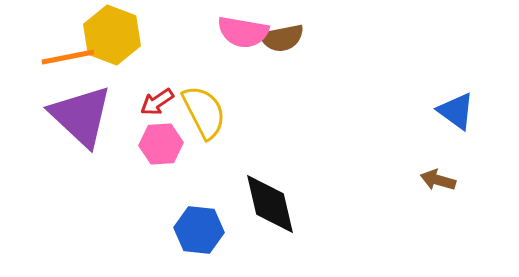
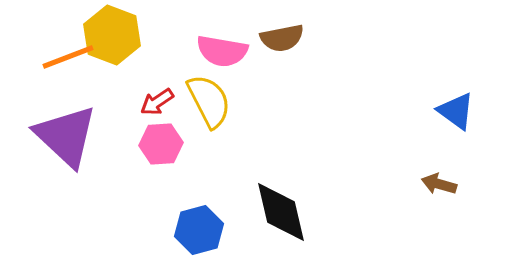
pink semicircle: moved 21 px left, 19 px down
orange line: rotated 10 degrees counterclockwise
yellow semicircle: moved 5 px right, 11 px up
purple triangle: moved 15 px left, 20 px down
brown arrow: moved 1 px right, 4 px down
black diamond: moved 11 px right, 8 px down
blue hexagon: rotated 21 degrees counterclockwise
